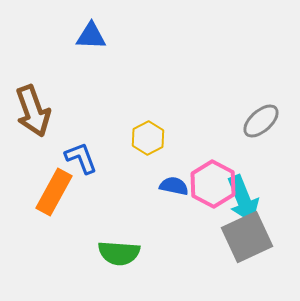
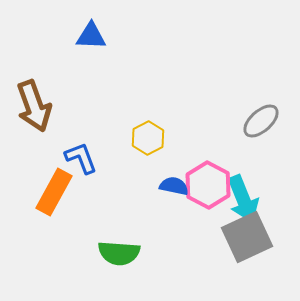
brown arrow: moved 1 px right, 5 px up
pink hexagon: moved 5 px left, 1 px down
